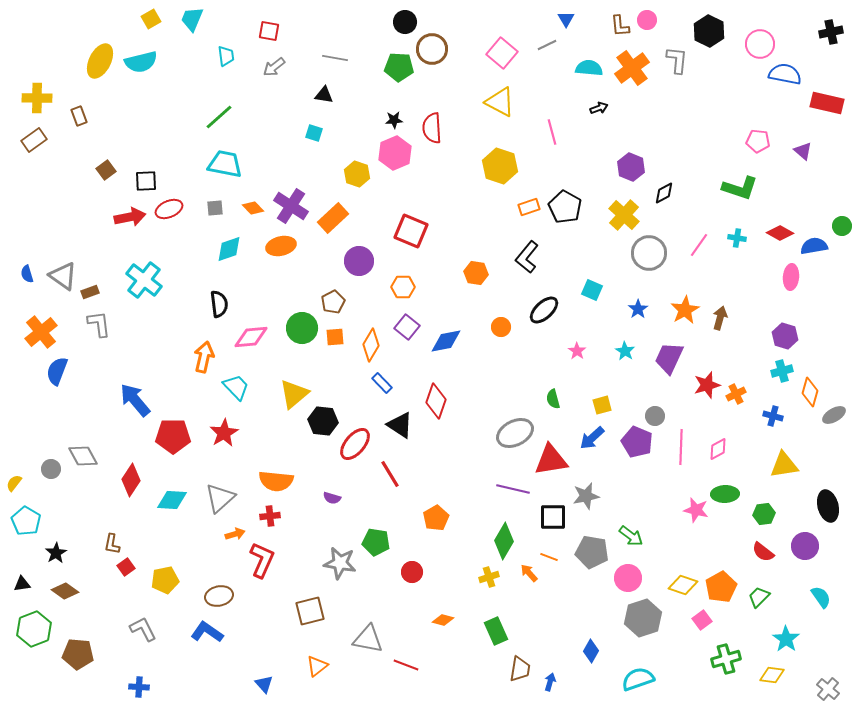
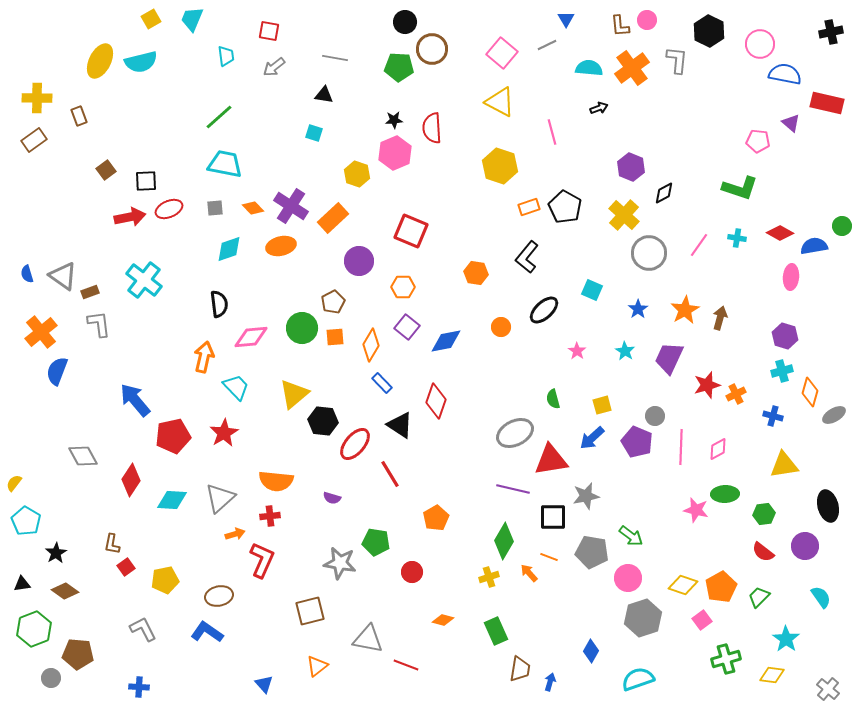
purple triangle at (803, 151): moved 12 px left, 28 px up
red pentagon at (173, 436): rotated 12 degrees counterclockwise
gray circle at (51, 469): moved 209 px down
